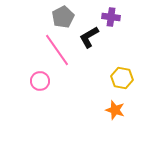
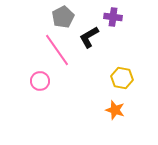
purple cross: moved 2 px right
